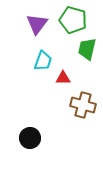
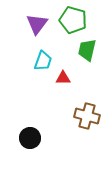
green trapezoid: moved 1 px down
brown cross: moved 4 px right, 11 px down
